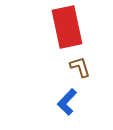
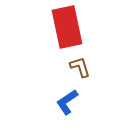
blue L-shape: rotated 12 degrees clockwise
